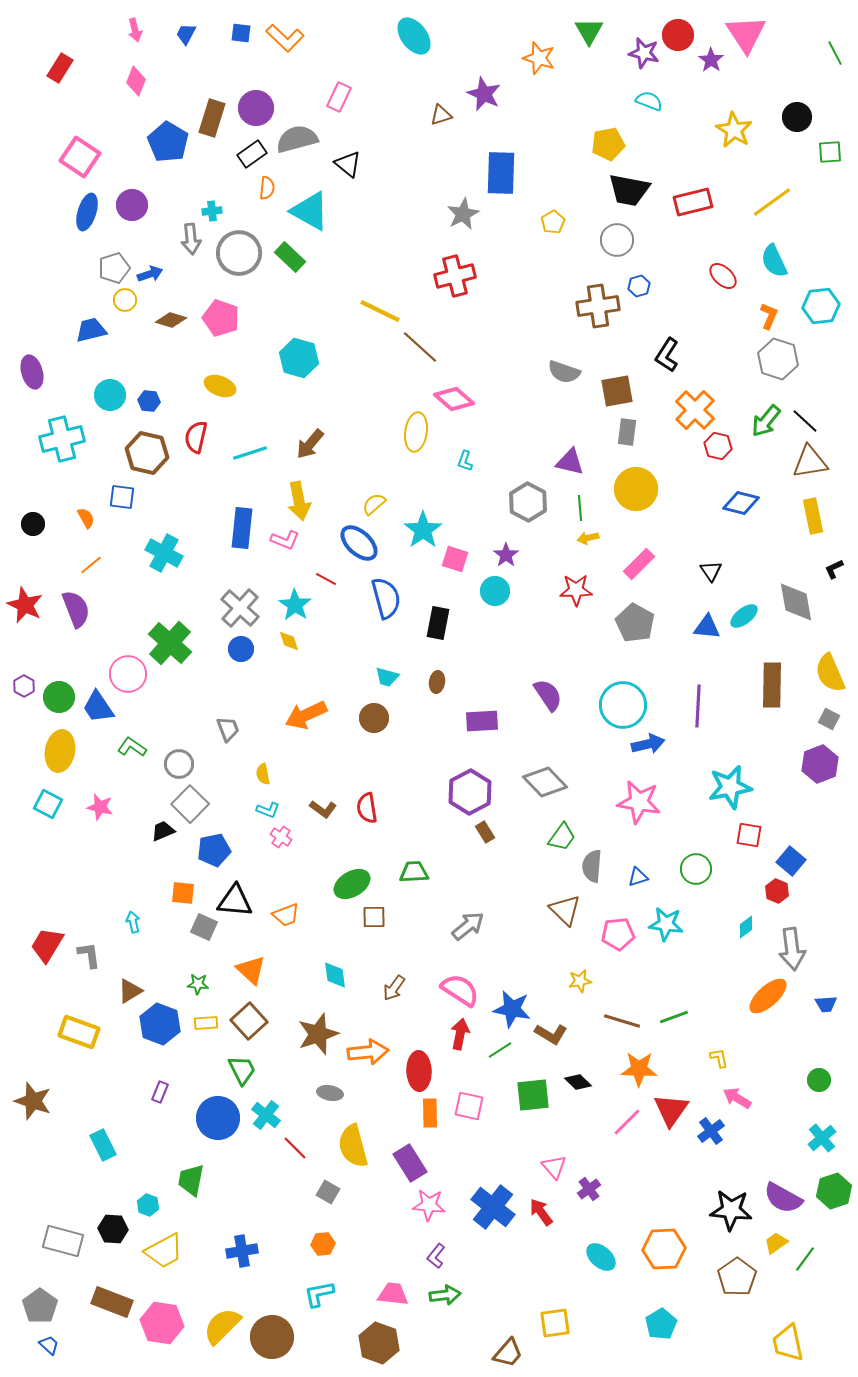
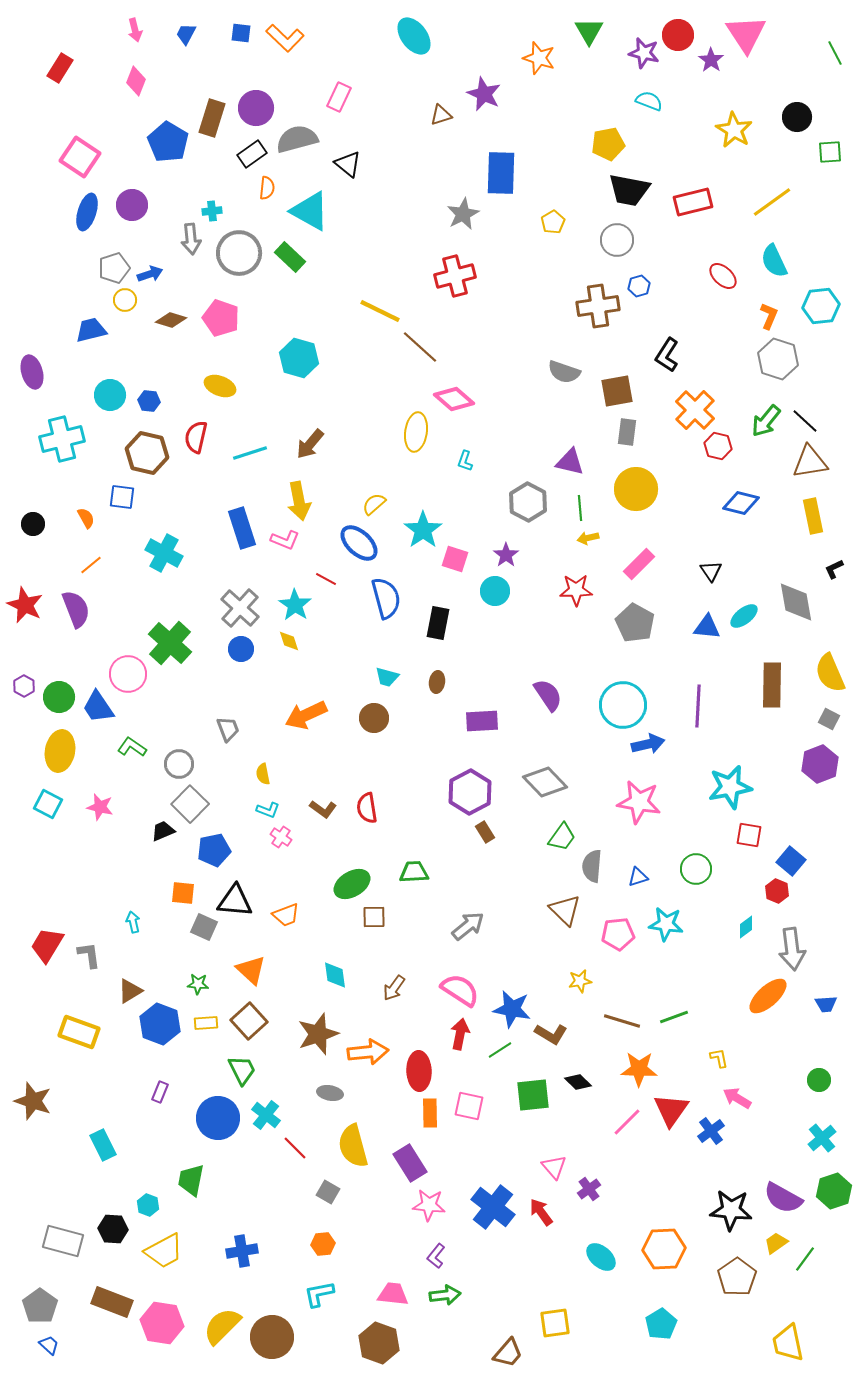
blue rectangle at (242, 528): rotated 24 degrees counterclockwise
